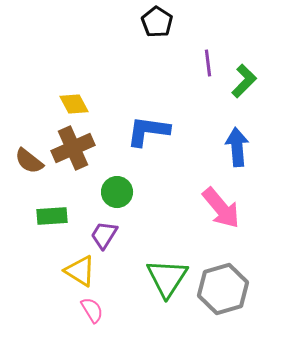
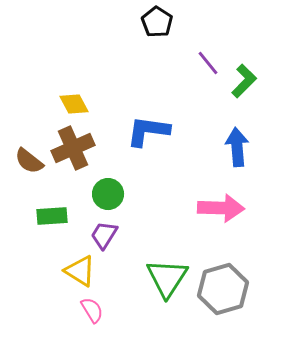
purple line: rotated 32 degrees counterclockwise
green circle: moved 9 px left, 2 px down
pink arrow: rotated 48 degrees counterclockwise
